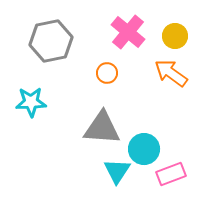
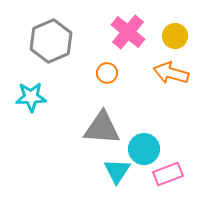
gray hexagon: rotated 12 degrees counterclockwise
orange arrow: rotated 20 degrees counterclockwise
cyan star: moved 5 px up
pink rectangle: moved 3 px left
